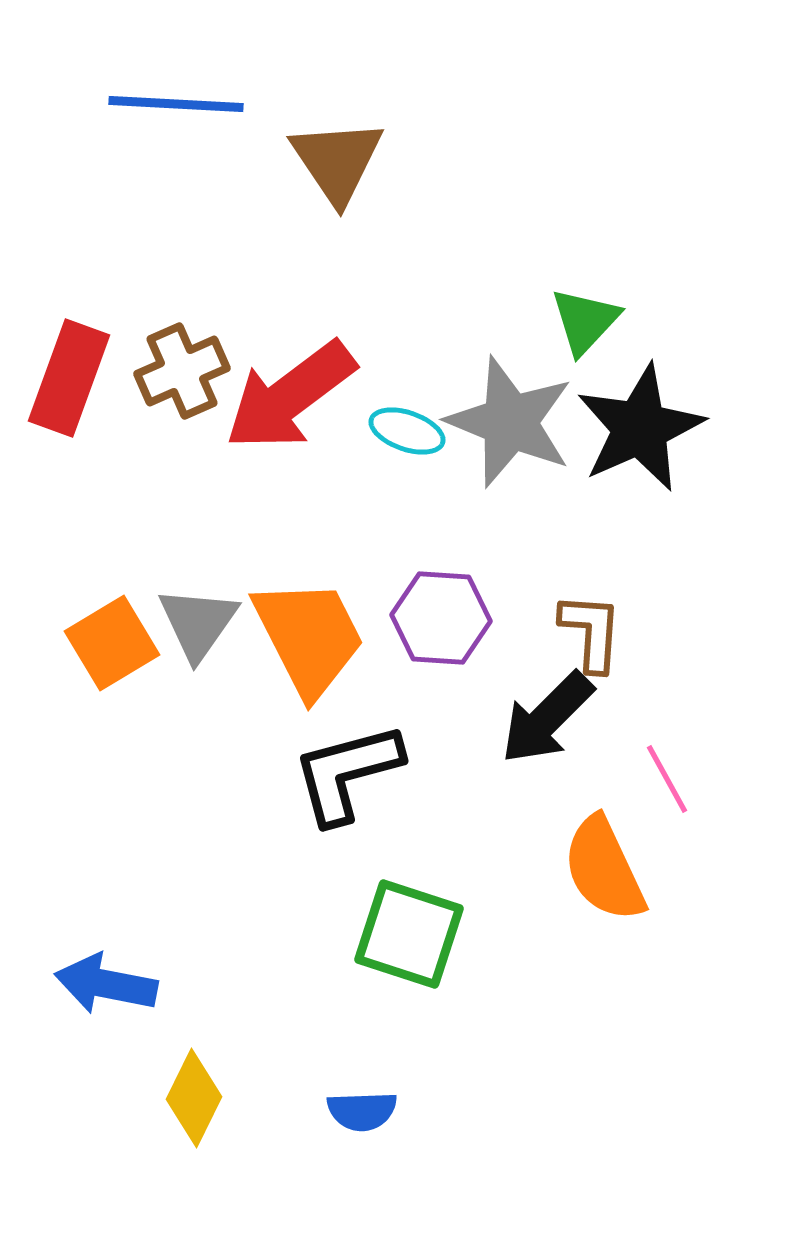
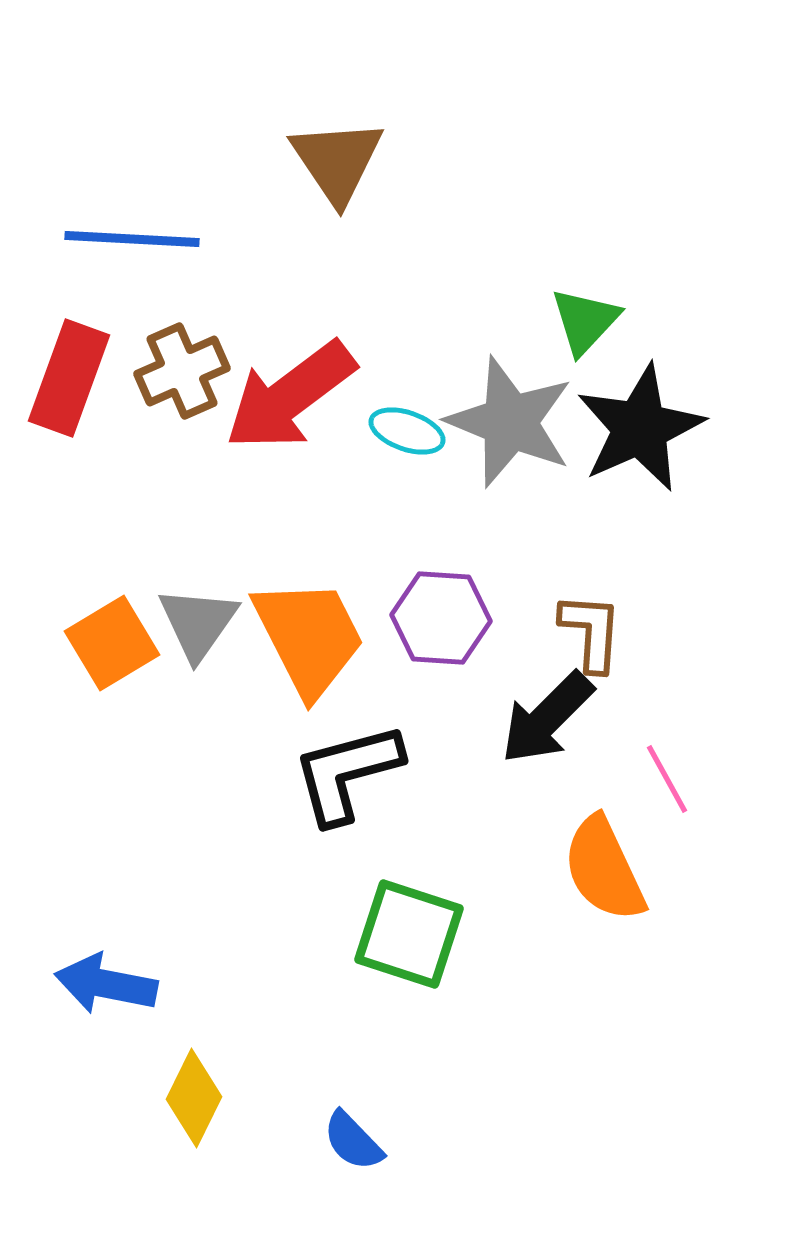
blue line: moved 44 px left, 135 px down
blue semicircle: moved 9 px left, 30 px down; rotated 48 degrees clockwise
